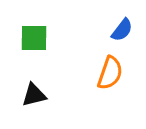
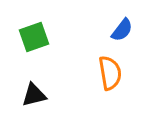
green square: moved 1 px up; rotated 20 degrees counterclockwise
orange semicircle: rotated 28 degrees counterclockwise
